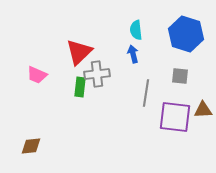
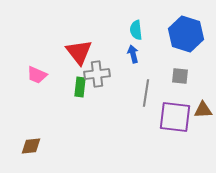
red triangle: rotated 24 degrees counterclockwise
